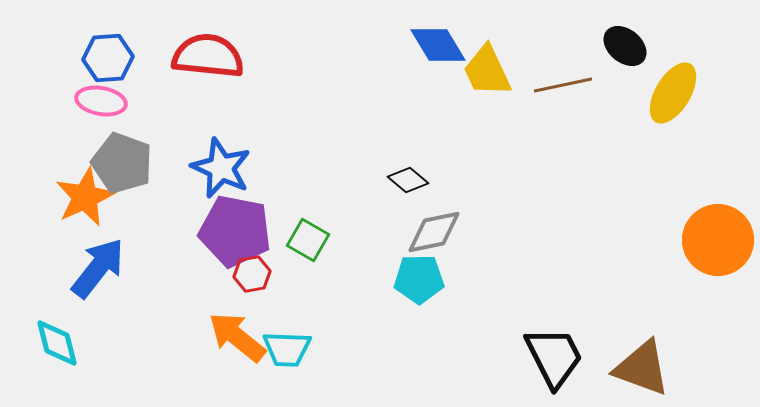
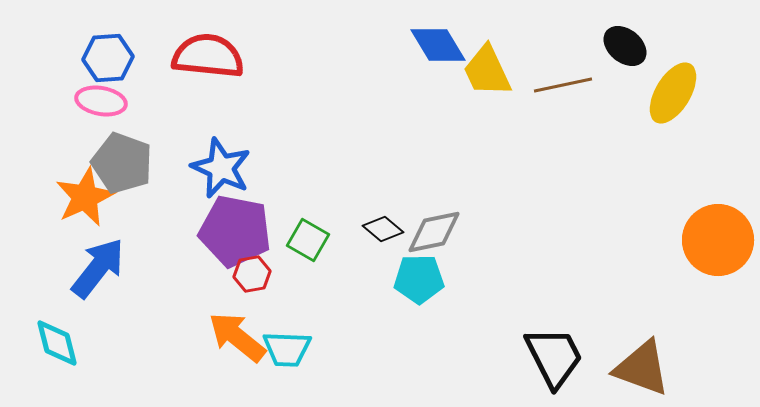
black diamond: moved 25 px left, 49 px down
